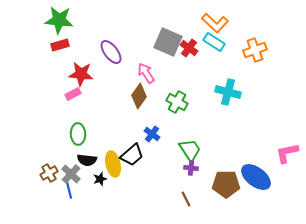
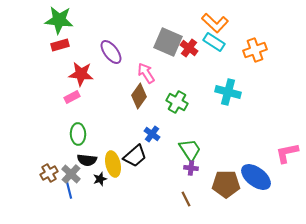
pink rectangle: moved 1 px left, 3 px down
black trapezoid: moved 3 px right, 1 px down
